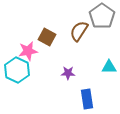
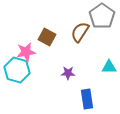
brown semicircle: moved 1 px right, 1 px down
pink star: moved 2 px left, 1 px down
cyan hexagon: rotated 10 degrees counterclockwise
